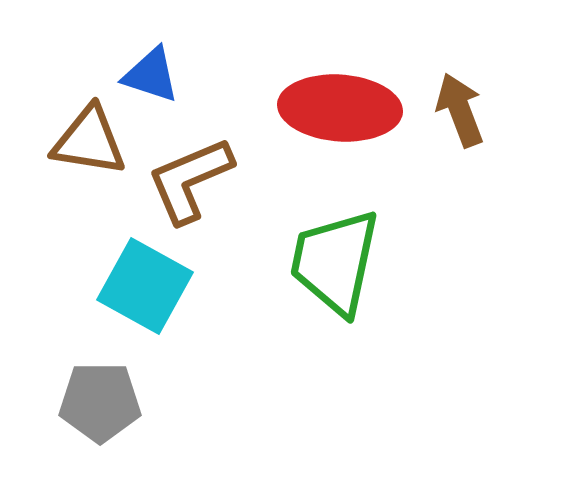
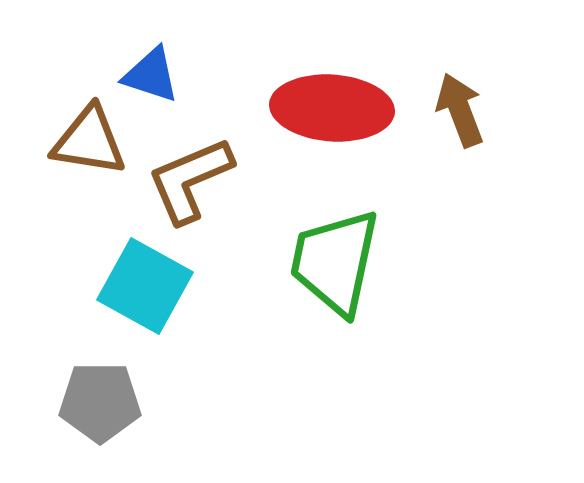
red ellipse: moved 8 px left
